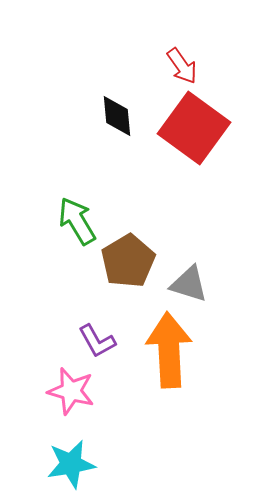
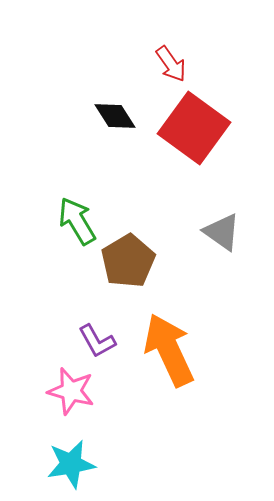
red arrow: moved 11 px left, 2 px up
black diamond: moved 2 px left; rotated 27 degrees counterclockwise
gray triangle: moved 33 px right, 52 px up; rotated 18 degrees clockwise
orange arrow: rotated 22 degrees counterclockwise
